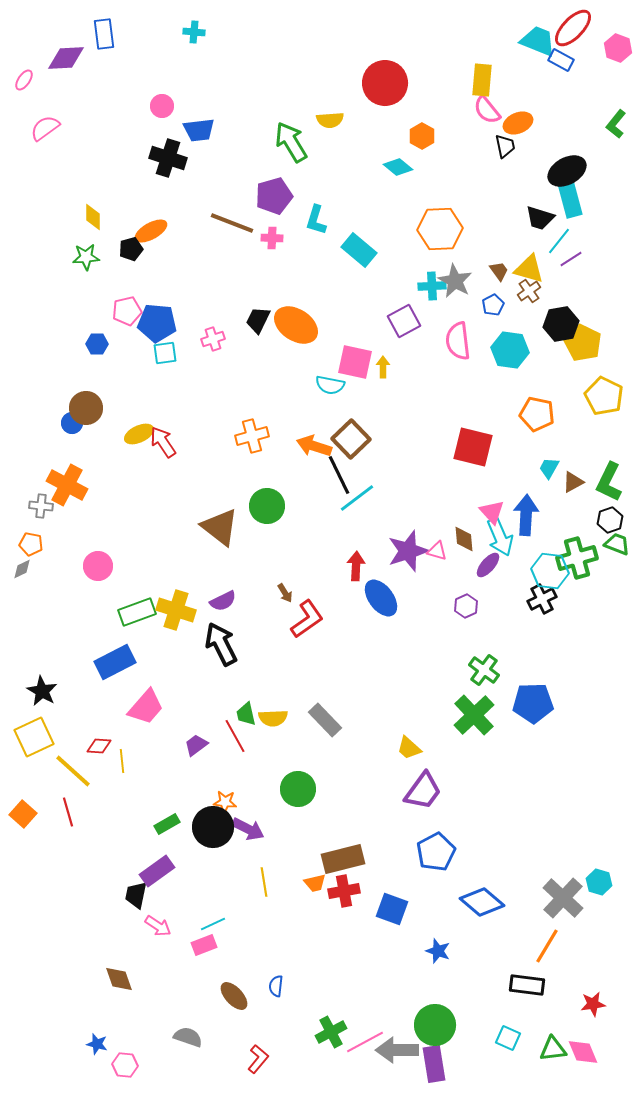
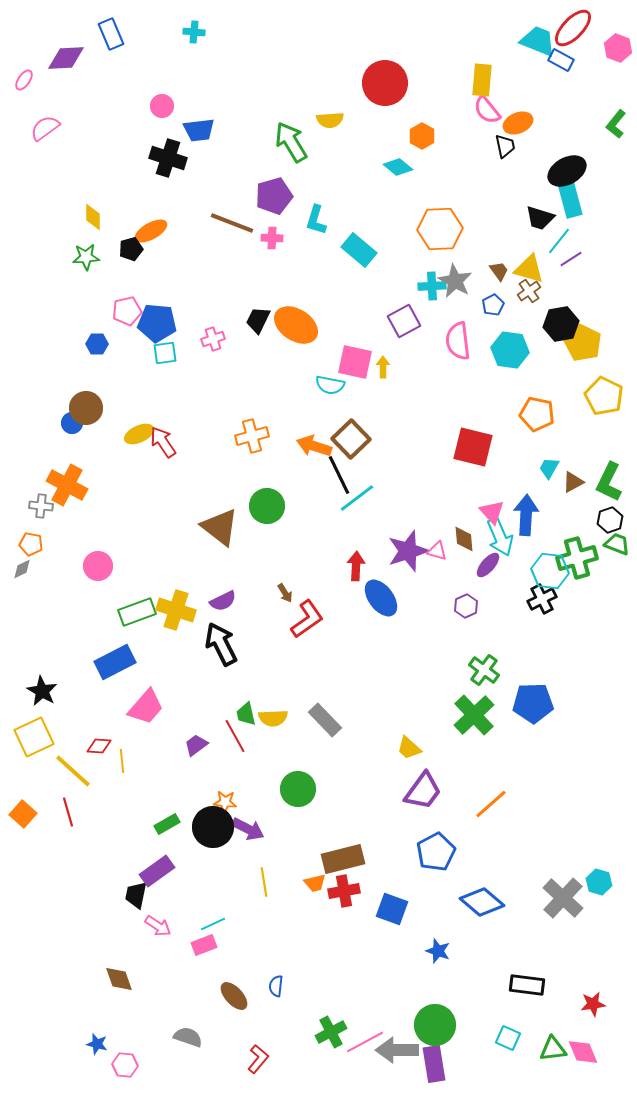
blue rectangle at (104, 34): moved 7 px right; rotated 16 degrees counterclockwise
orange line at (547, 946): moved 56 px left, 142 px up; rotated 18 degrees clockwise
